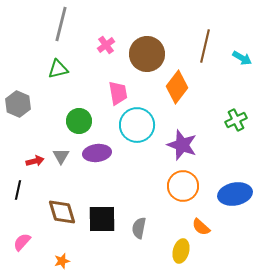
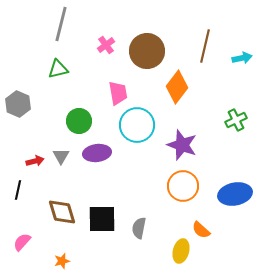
brown circle: moved 3 px up
cyan arrow: rotated 42 degrees counterclockwise
orange semicircle: moved 3 px down
